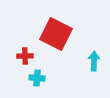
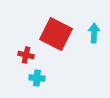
red cross: moved 1 px right, 1 px up; rotated 14 degrees clockwise
cyan arrow: moved 28 px up
